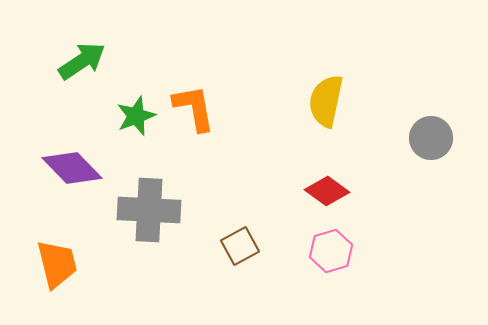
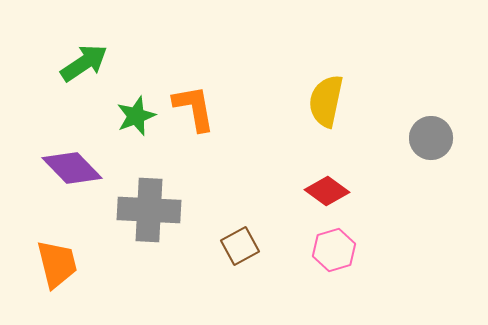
green arrow: moved 2 px right, 2 px down
pink hexagon: moved 3 px right, 1 px up
